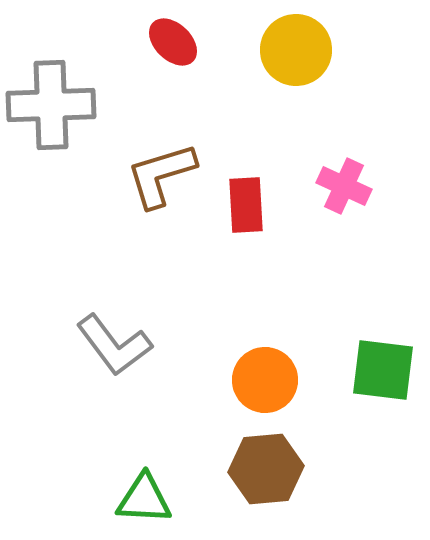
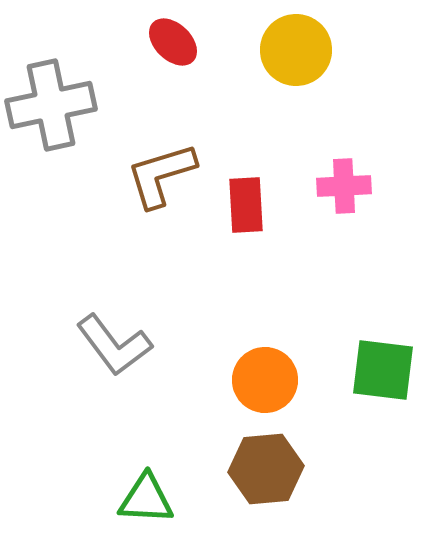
gray cross: rotated 10 degrees counterclockwise
pink cross: rotated 28 degrees counterclockwise
green triangle: moved 2 px right
